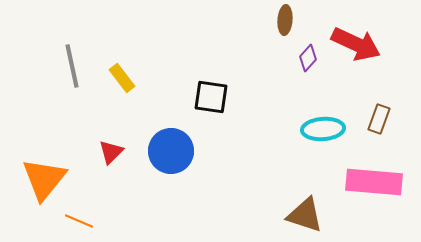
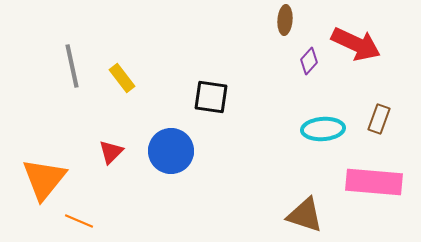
purple diamond: moved 1 px right, 3 px down
